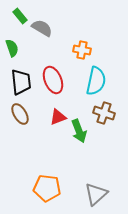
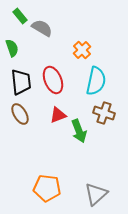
orange cross: rotated 36 degrees clockwise
red triangle: moved 2 px up
